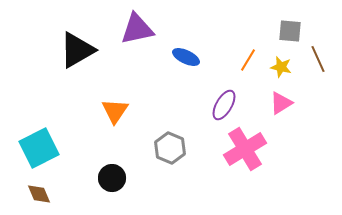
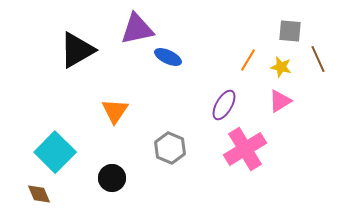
blue ellipse: moved 18 px left
pink triangle: moved 1 px left, 2 px up
cyan square: moved 16 px right, 4 px down; rotated 18 degrees counterclockwise
